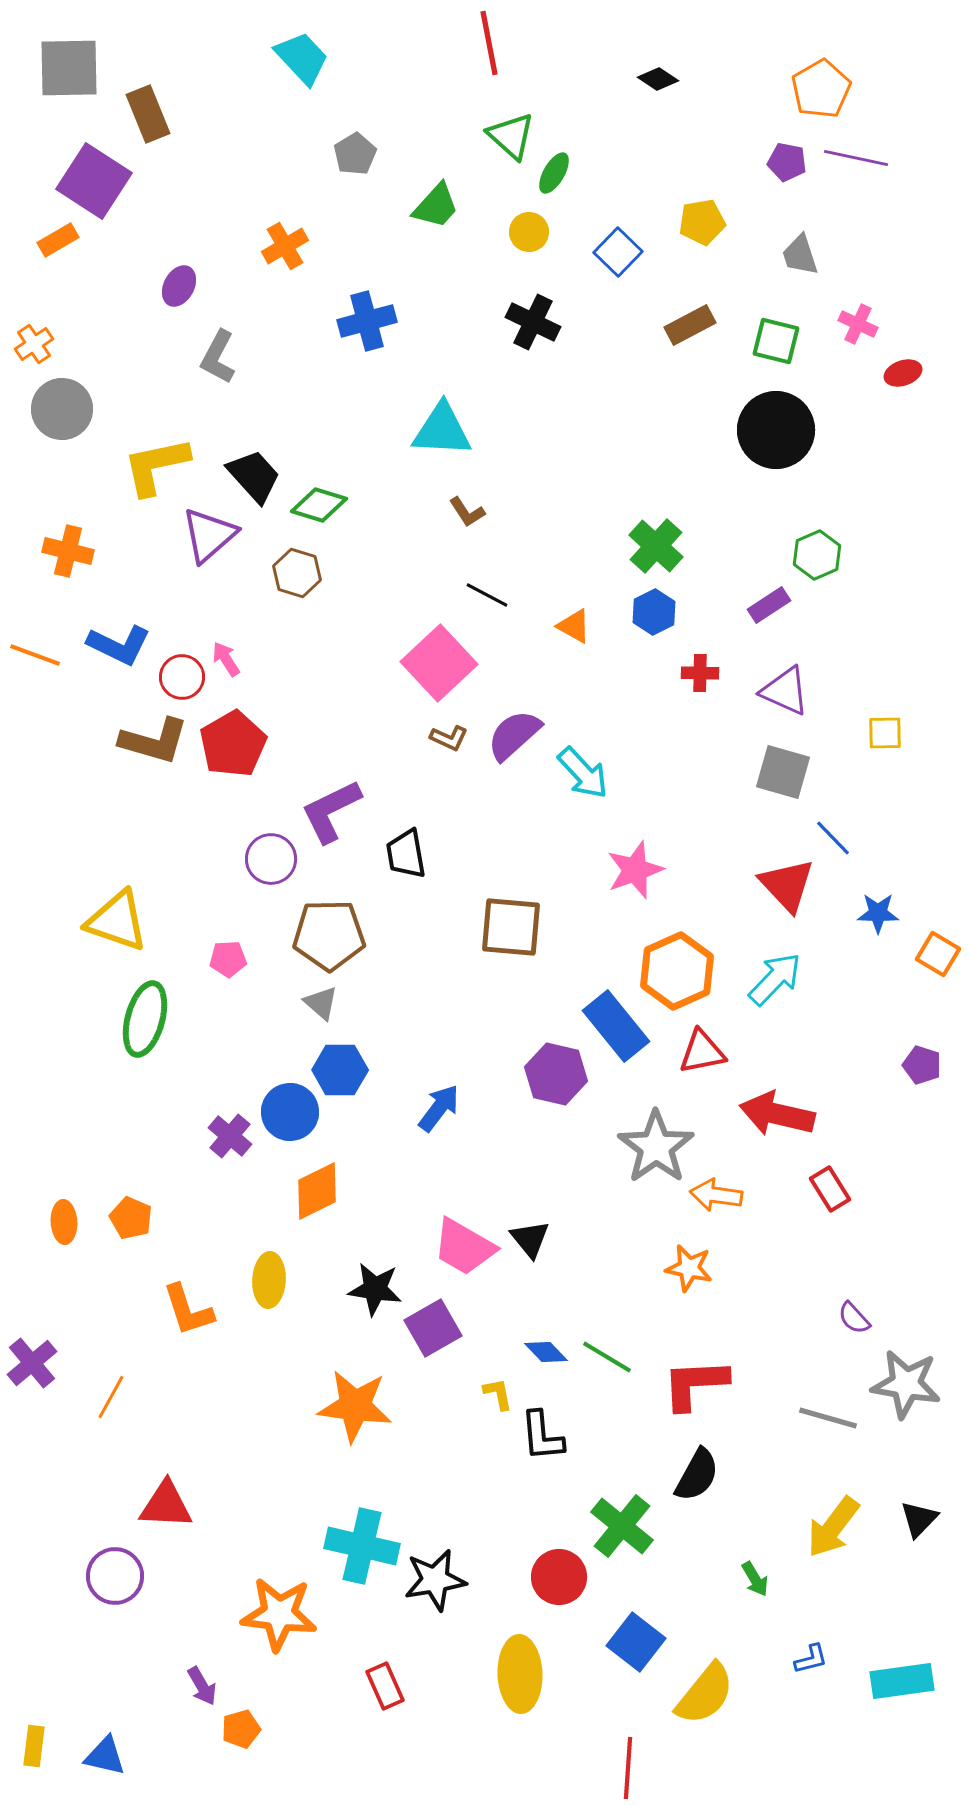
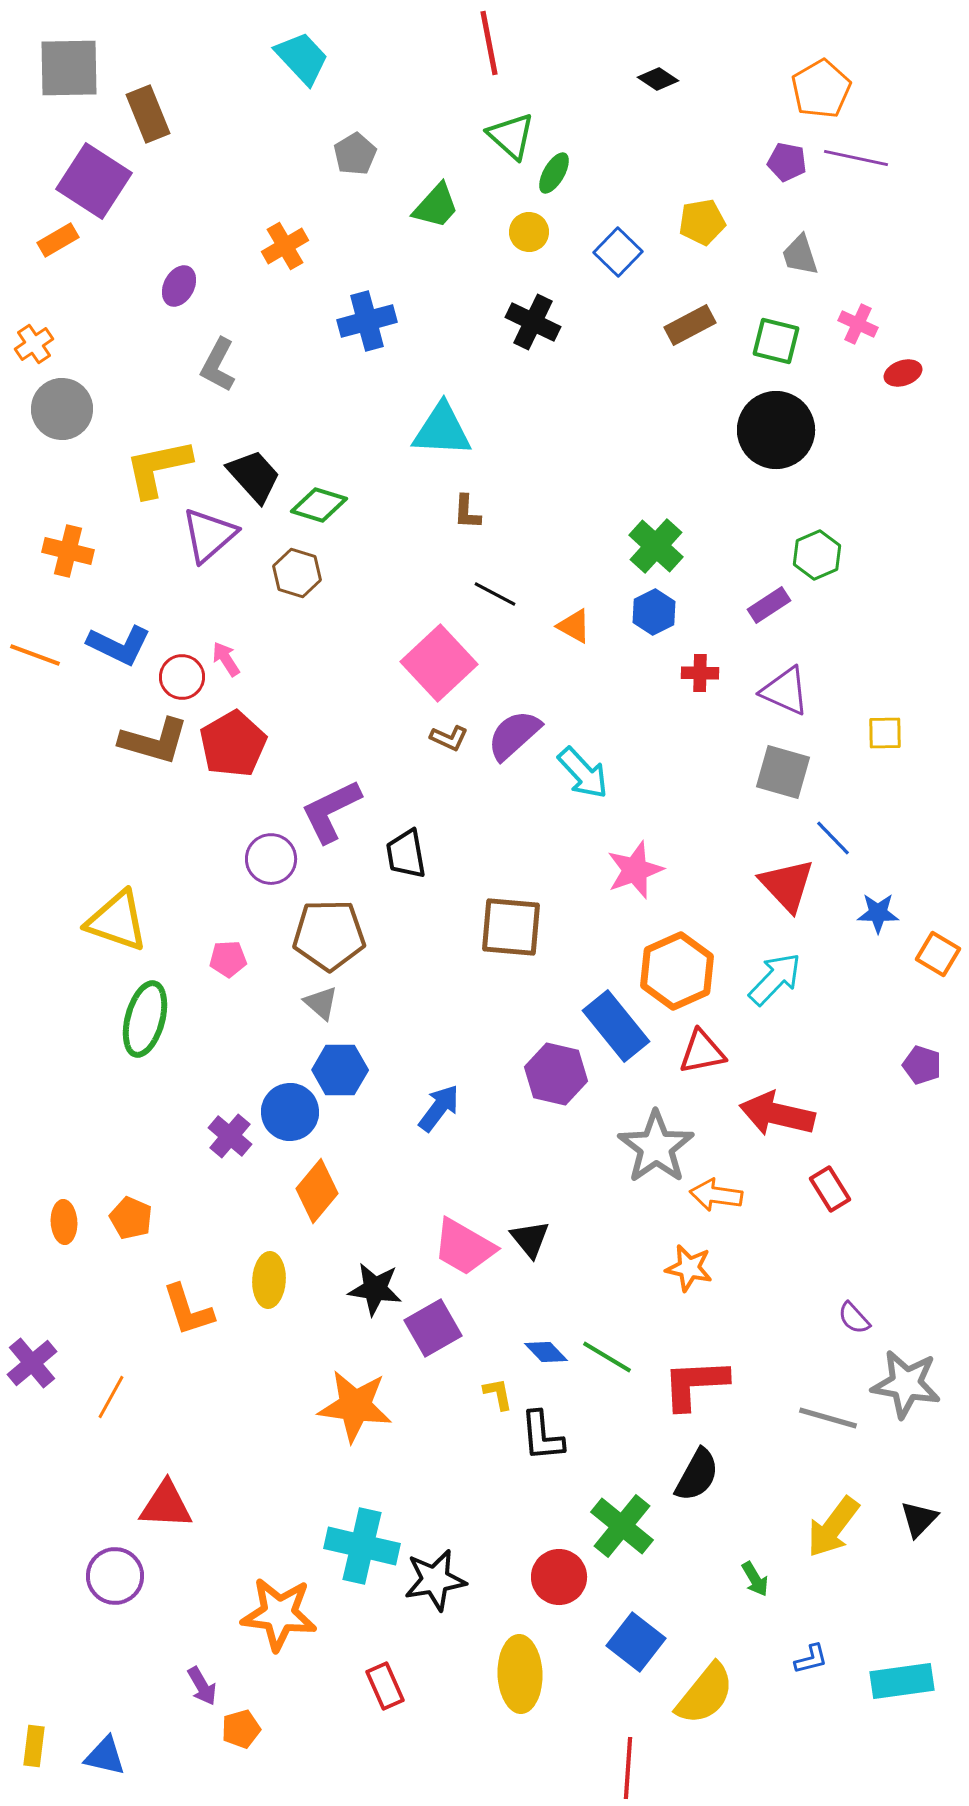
gray L-shape at (218, 357): moved 8 px down
yellow L-shape at (156, 466): moved 2 px right, 2 px down
brown L-shape at (467, 512): rotated 36 degrees clockwise
black line at (487, 595): moved 8 px right, 1 px up
orange diamond at (317, 1191): rotated 24 degrees counterclockwise
